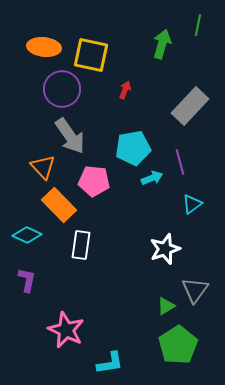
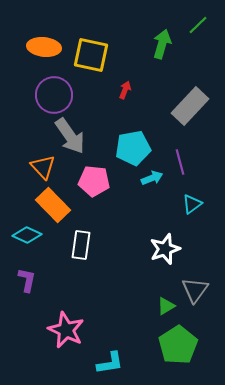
green line: rotated 35 degrees clockwise
purple circle: moved 8 px left, 6 px down
orange rectangle: moved 6 px left
